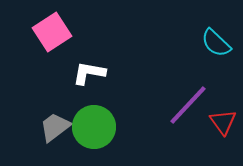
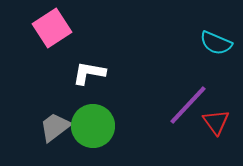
pink square: moved 4 px up
cyan semicircle: rotated 20 degrees counterclockwise
red triangle: moved 7 px left
green circle: moved 1 px left, 1 px up
